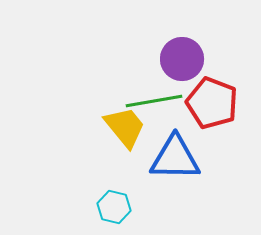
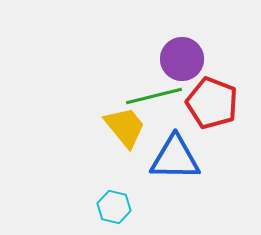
green line: moved 5 px up; rotated 4 degrees counterclockwise
